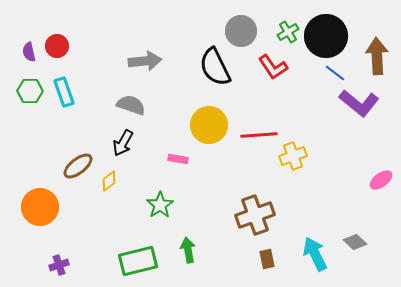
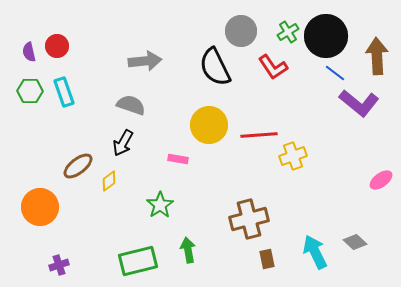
brown cross: moved 6 px left, 4 px down; rotated 6 degrees clockwise
cyan arrow: moved 2 px up
